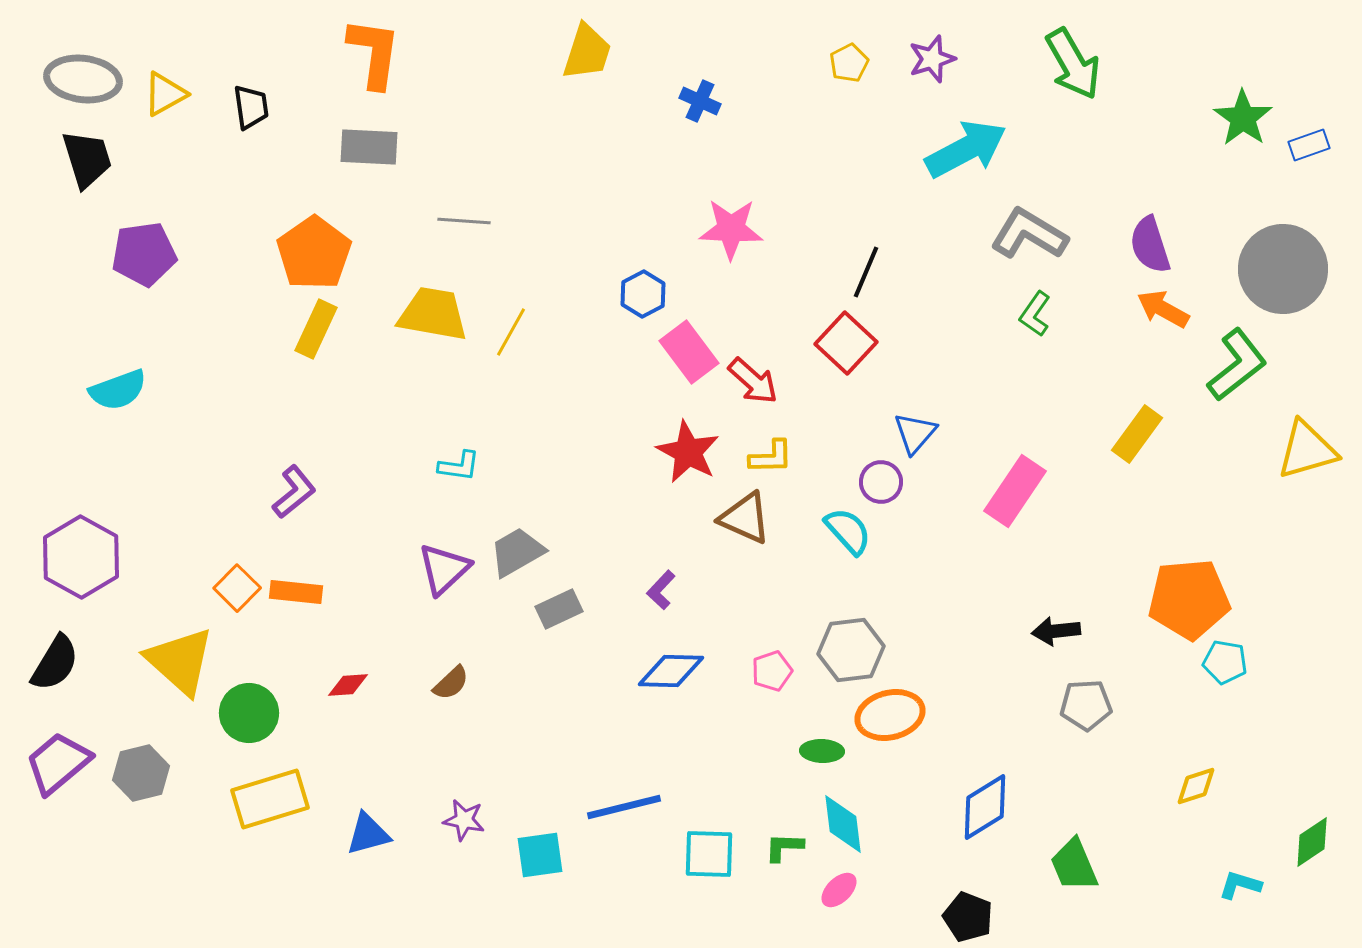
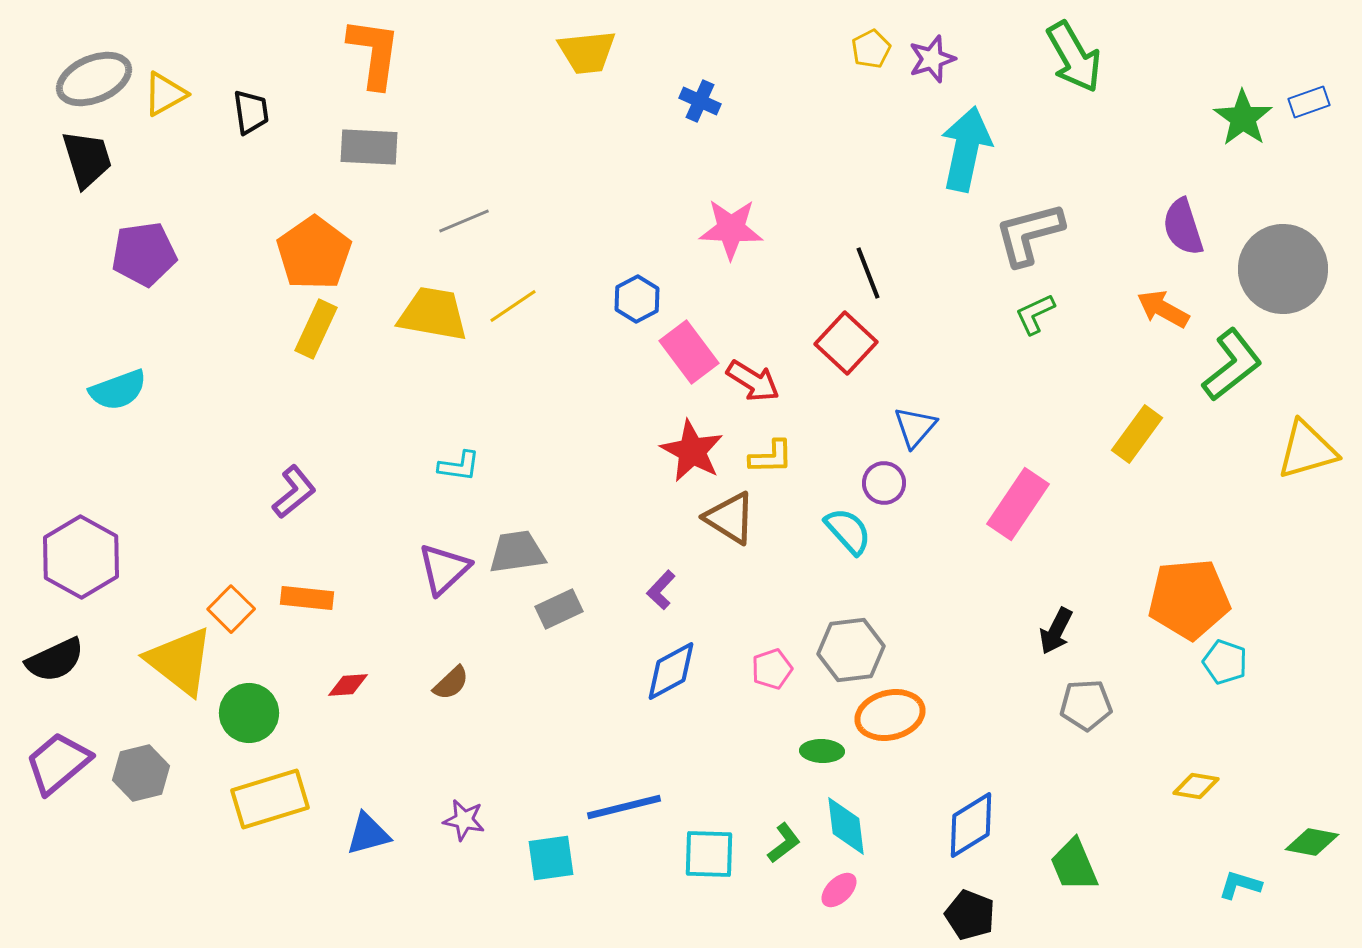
yellow trapezoid at (587, 52): rotated 66 degrees clockwise
yellow pentagon at (849, 63): moved 22 px right, 14 px up
green arrow at (1073, 64): moved 1 px right, 7 px up
gray ellipse at (83, 79): moved 11 px right; rotated 30 degrees counterclockwise
black trapezoid at (251, 107): moved 5 px down
blue rectangle at (1309, 145): moved 43 px up
cyan arrow at (966, 149): rotated 50 degrees counterclockwise
gray line at (464, 221): rotated 27 degrees counterclockwise
gray L-shape at (1029, 234): rotated 46 degrees counterclockwise
purple semicircle at (1150, 245): moved 33 px right, 18 px up
black line at (866, 272): moved 2 px right, 1 px down; rotated 44 degrees counterclockwise
blue hexagon at (643, 294): moved 6 px left, 5 px down
green L-shape at (1035, 314): rotated 30 degrees clockwise
yellow line at (511, 332): moved 2 px right, 26 px up; rotated 27 degrees clockwise
green L-shape at (1237, 365): moved 5 px left
red arrow at (753, 381): rotated 10 degrees counterclockwise
blue triangle at (915, 433): moved 6 px up
red star at (688, 452): moved 4 px right, 1 px up
purple circle at (881, 482): moved 3 px right, 1 px down
pink rectangle at (1015, 491): moved 3 px right, 13 px down
brown triangle at (745, 518): moved 15 px left; rotated 8 degrees clockwise
gray trapezoid at (517, 552): rotated 22 degrees clockwise
orange square at (237, 588): moved 6 px left, 21 px down
orange rectangle at (296, 592): moved 11 px right, 6 px down
black arrow at (1056, 631): rotated 57 degrees counterclockwise
yellow triangle at (180, 661): rotated 4 degrees counterclockwise
cyan pentagon at (1225, 662): rotated 9 degrees clockwise
black semicircle at (55, 663): moved 3 px up; rotated 34 degrees clockwise
blue diamond at (671, 671): rotated 30 degrees counterclockwise
pink pentagon at (772, 671): moved 2 px up
yellow diamond at (1196, 786): rotated 27 degrees clockwise
blue diamond at (985, 807): moved 14 px left, 18 px down
cyan diamond at (843, 824): moved 3 px right, 2 px down
green diamond at (1312, 842): rotated 44 degrees clockwise
green L-shape at (784, 847): moved 4 px up; rotated 141 degrees clockwise
cyan square at (540, 855): moved 11 px right, 3 px down
black pentagon at (968, 917): moved 2 px right, 2 px up
